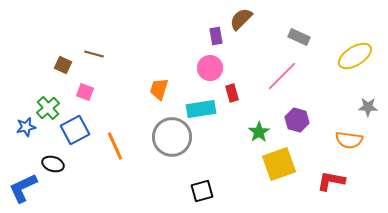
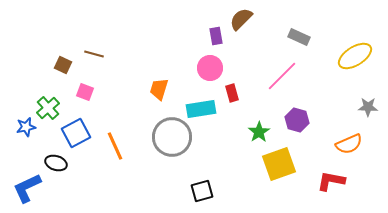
blue square: moved 1 px right, 3 px down
orange semicircle: moved 4 px down; rotated 32 degrees counterclockwise
black ellipse: moved 3 px right, 1 px up
blue L-shape: moved 4 px right
